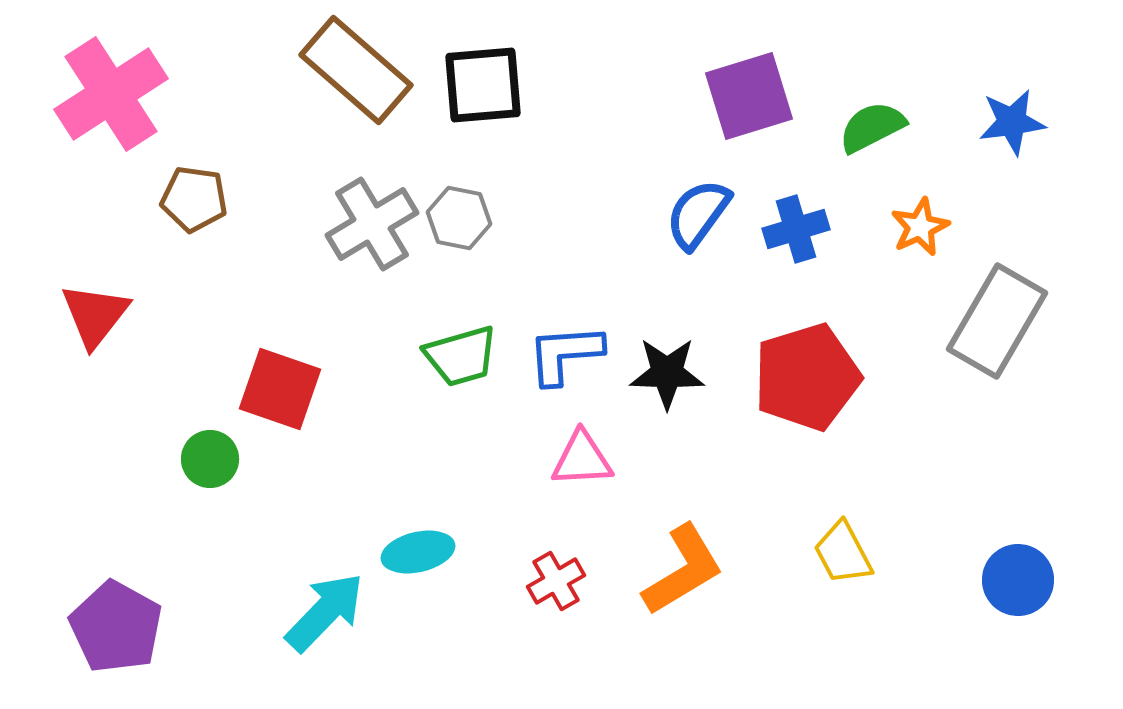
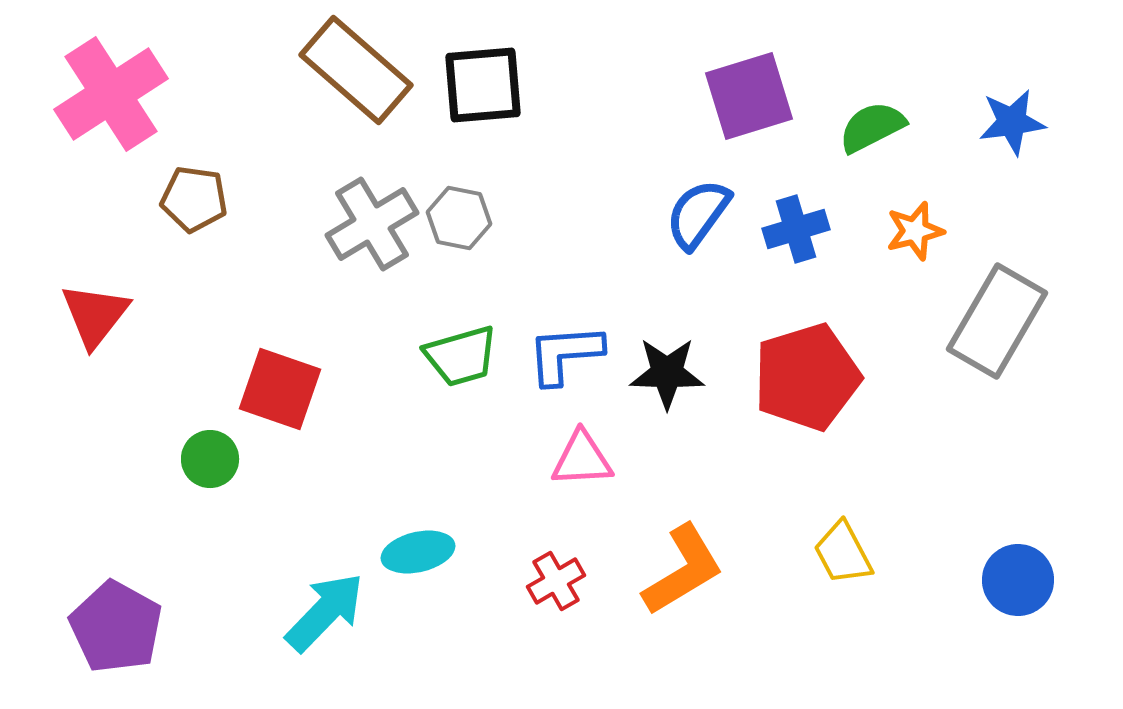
orange star: moved 5 px left, 4 px down; rotated 10 degrees clockwise
